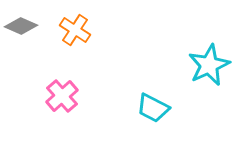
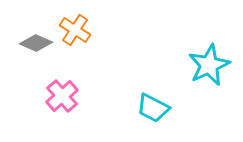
gray diamond: moved 15 px right, 17 px down
